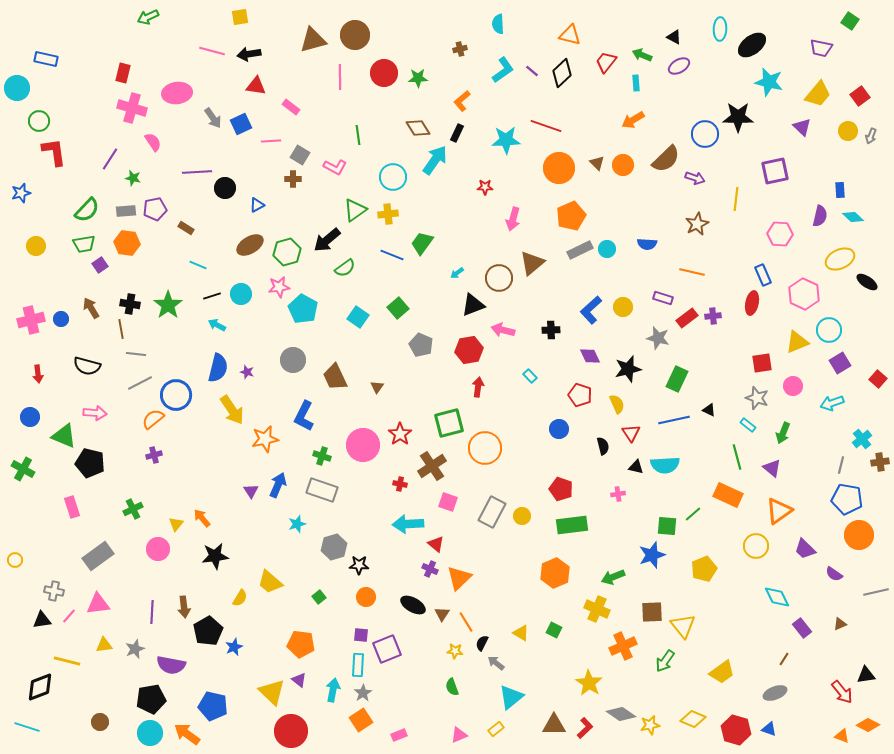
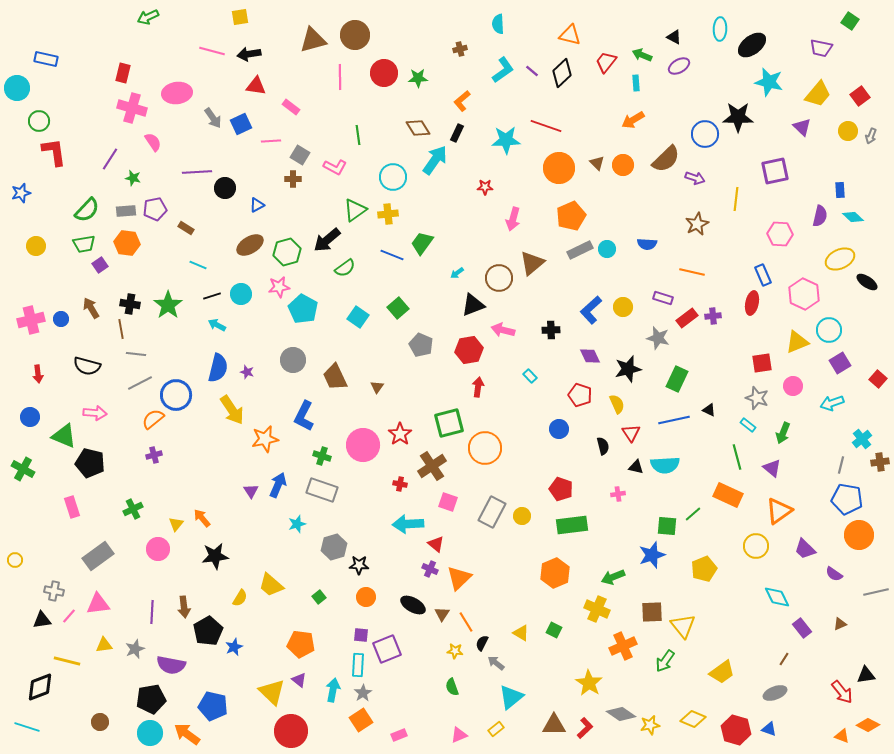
yellow trapezoid at (270, 582): moved 1 px right, 3 px down
